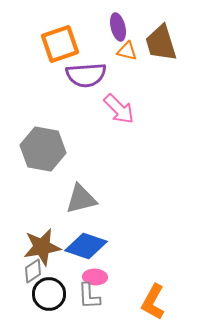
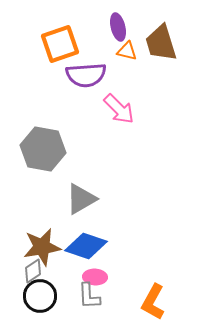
gray triangle: rotated 16 degrees counterclockwise
black circle: moved 9 px left, 2 px down
